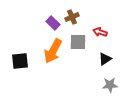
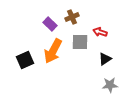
purple rectangle: moved 3 px left, 1 px down
gray square: moved 2 px right
black square: moved 5 px right, 1 px up; rotated 18 degrees counterclockwise
